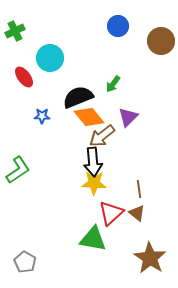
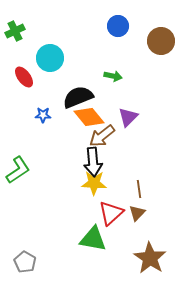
green arrow: moved 8 px up; rotated 114 degrees counterclockwise
blue star: moved 1 px right, 1 px up
brown triangle: rotated 36 degrees clockwise
